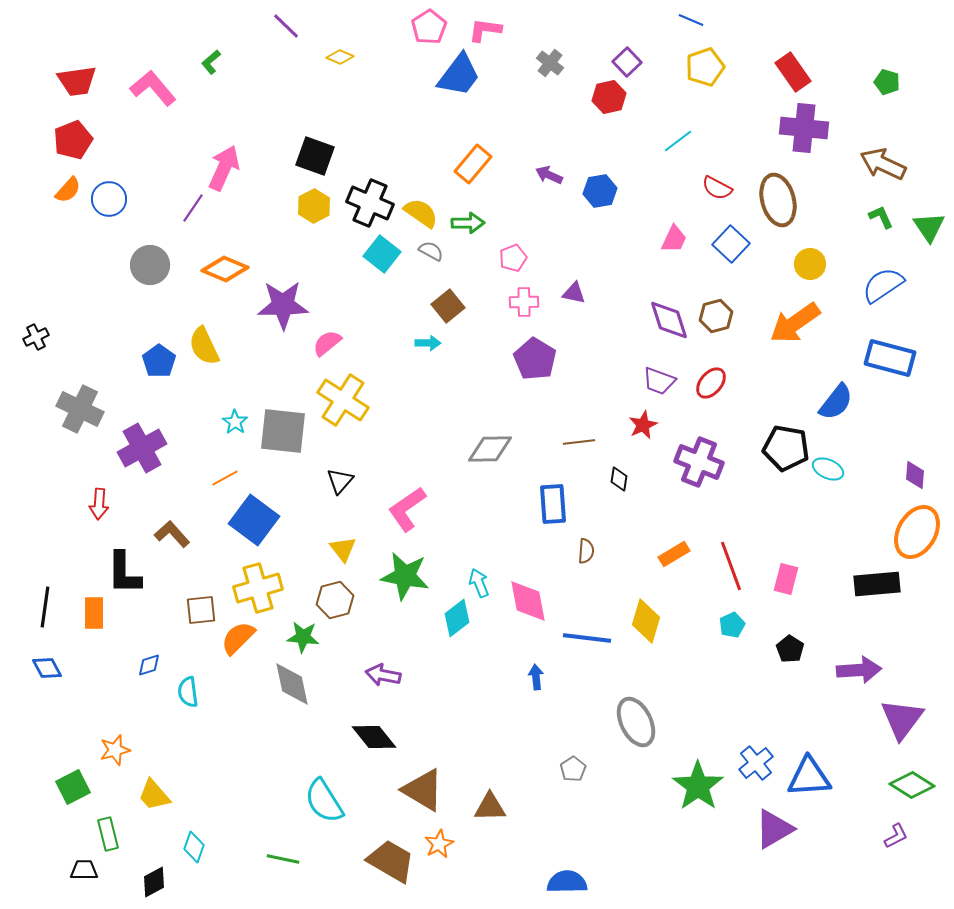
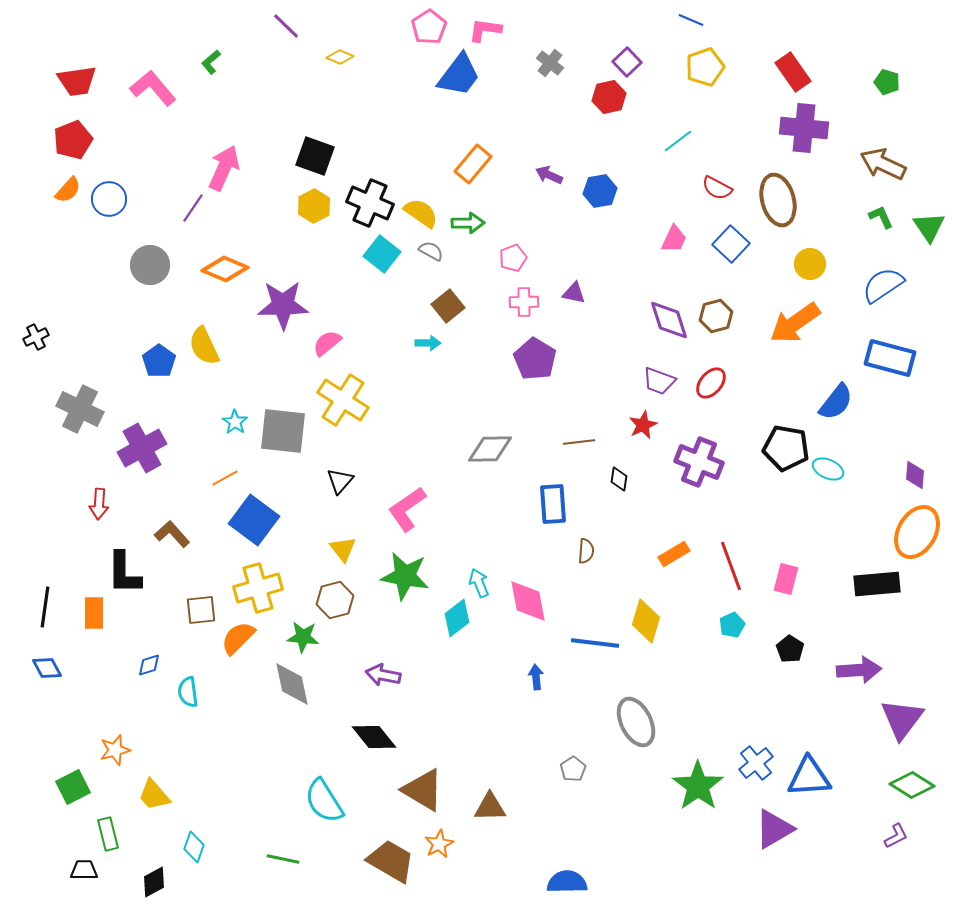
blue line at (587, 638): moved 8 px right, 5 px down
